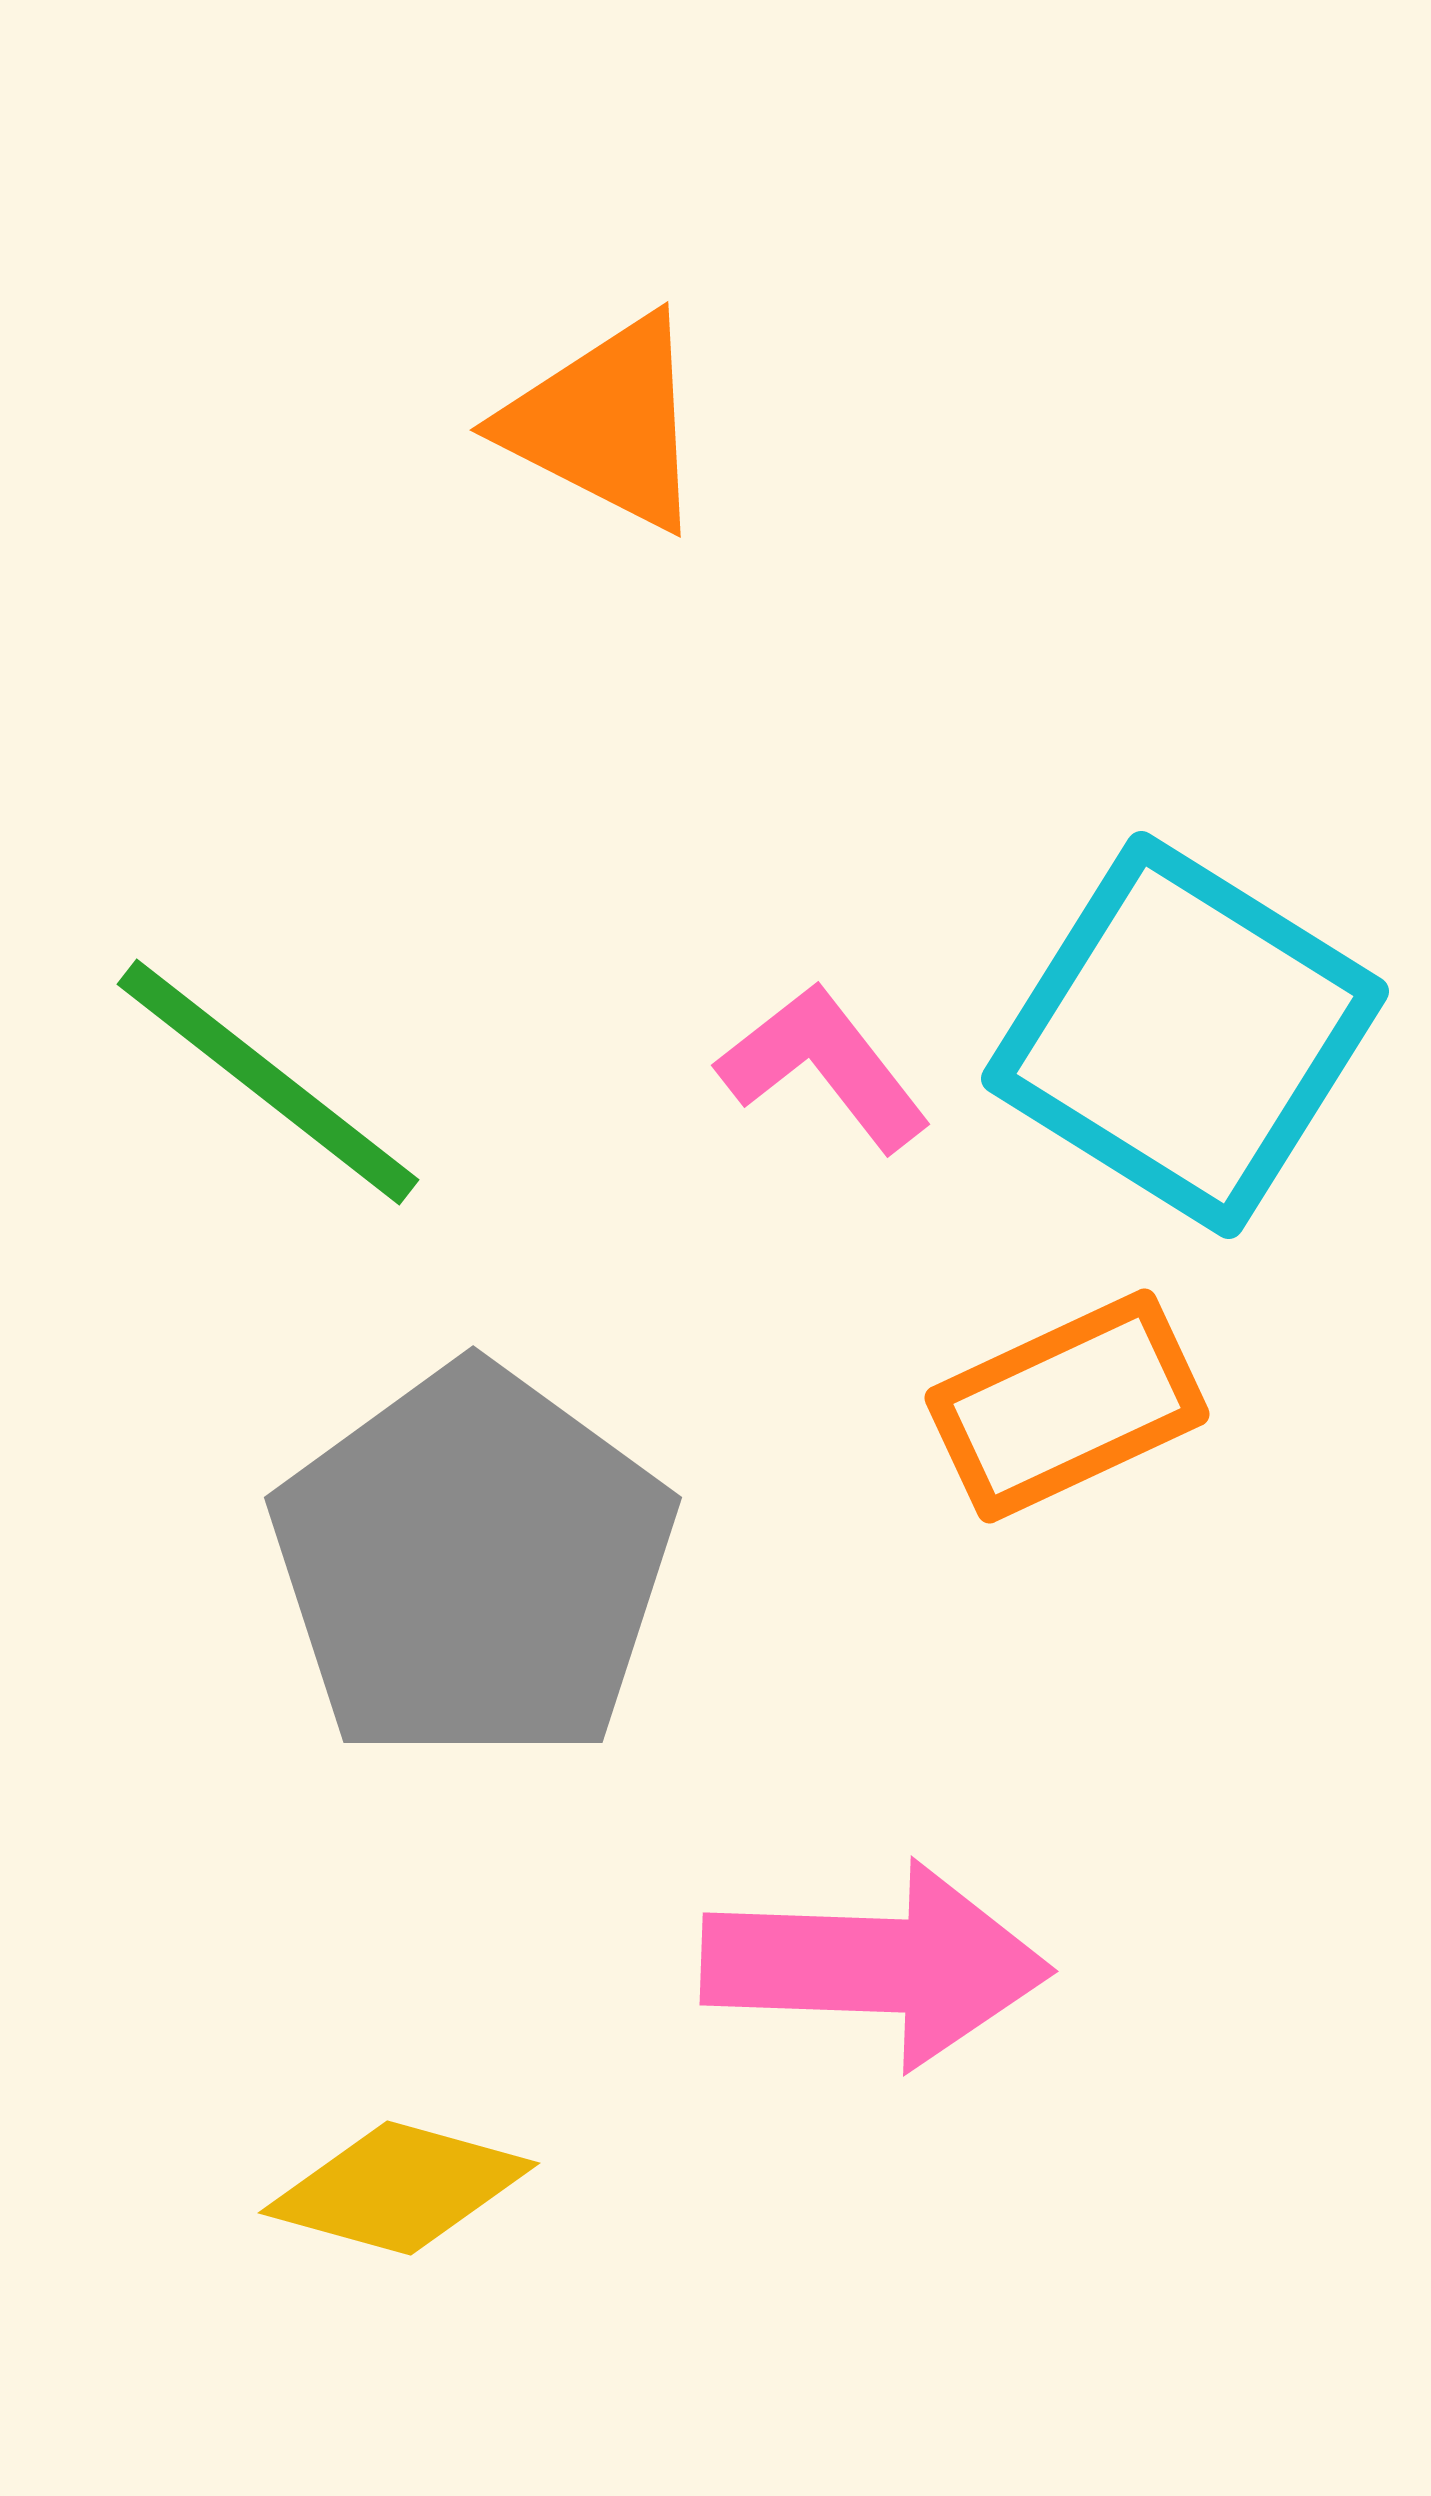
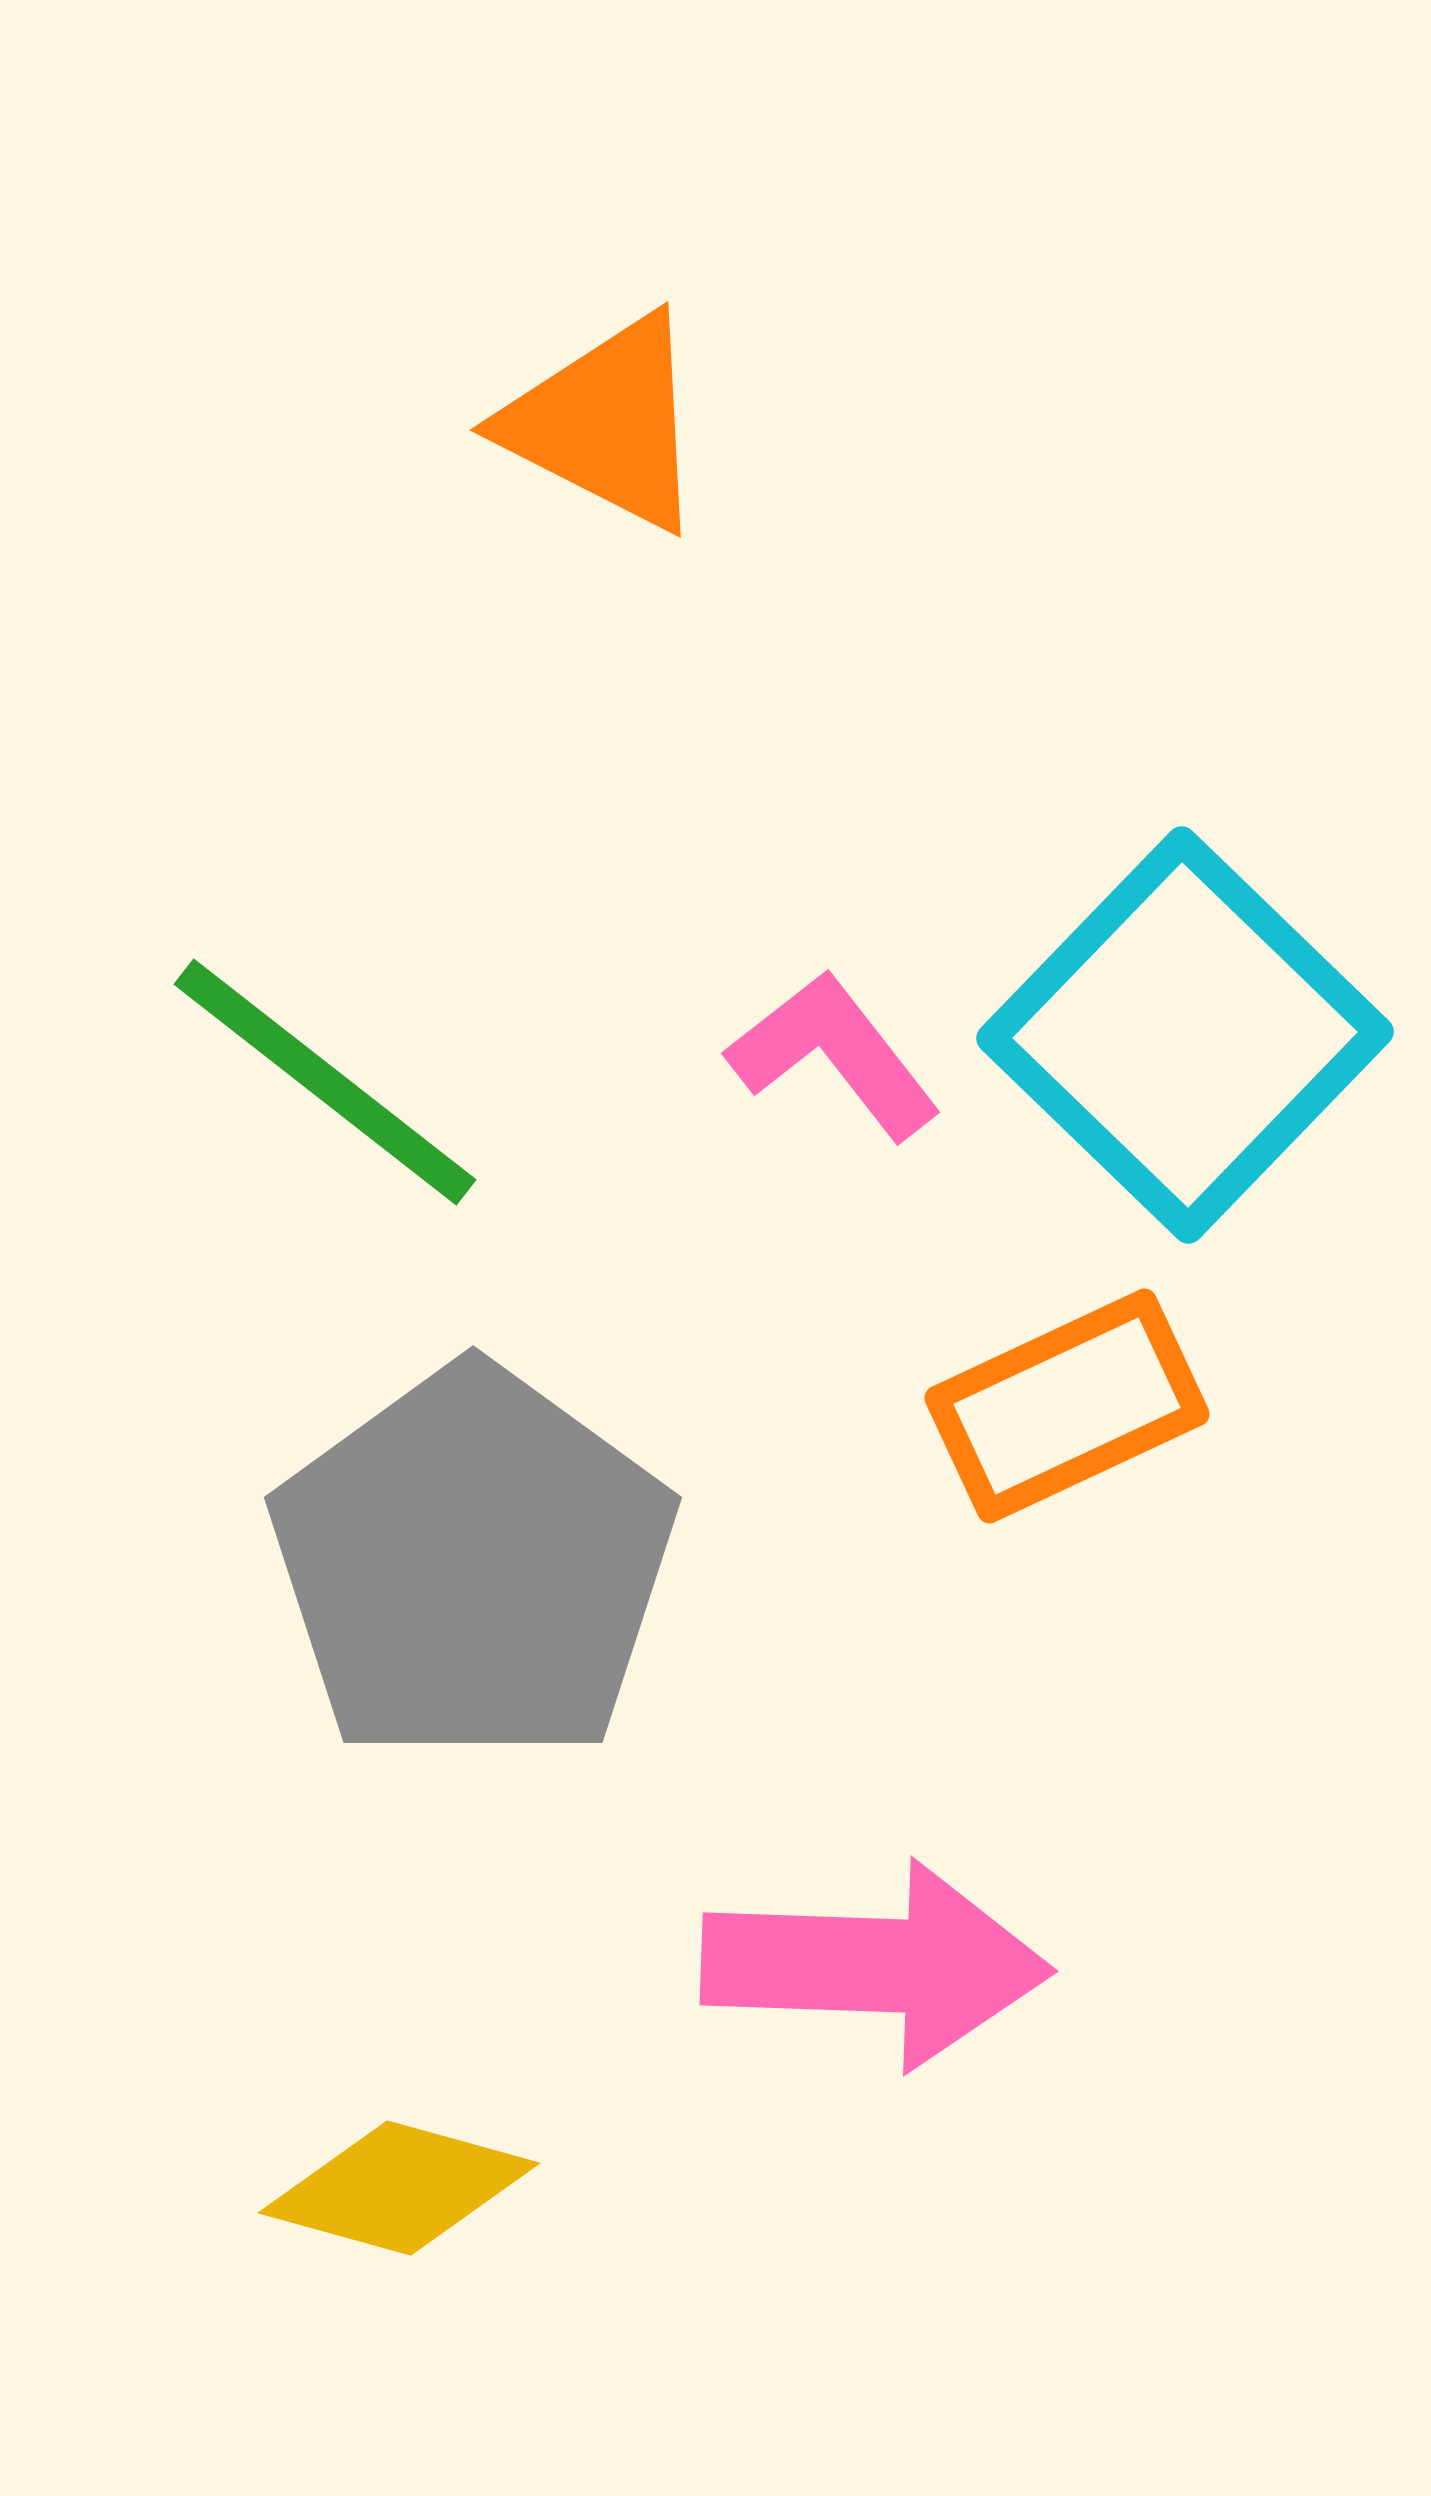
cyan square: rotated 12 degrees clockwise
pink L-shape: moved 10 px right, 12 px up
green line: moved 57 px right
